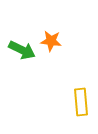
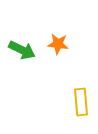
orange star: moved 7 px right, 3 px down
